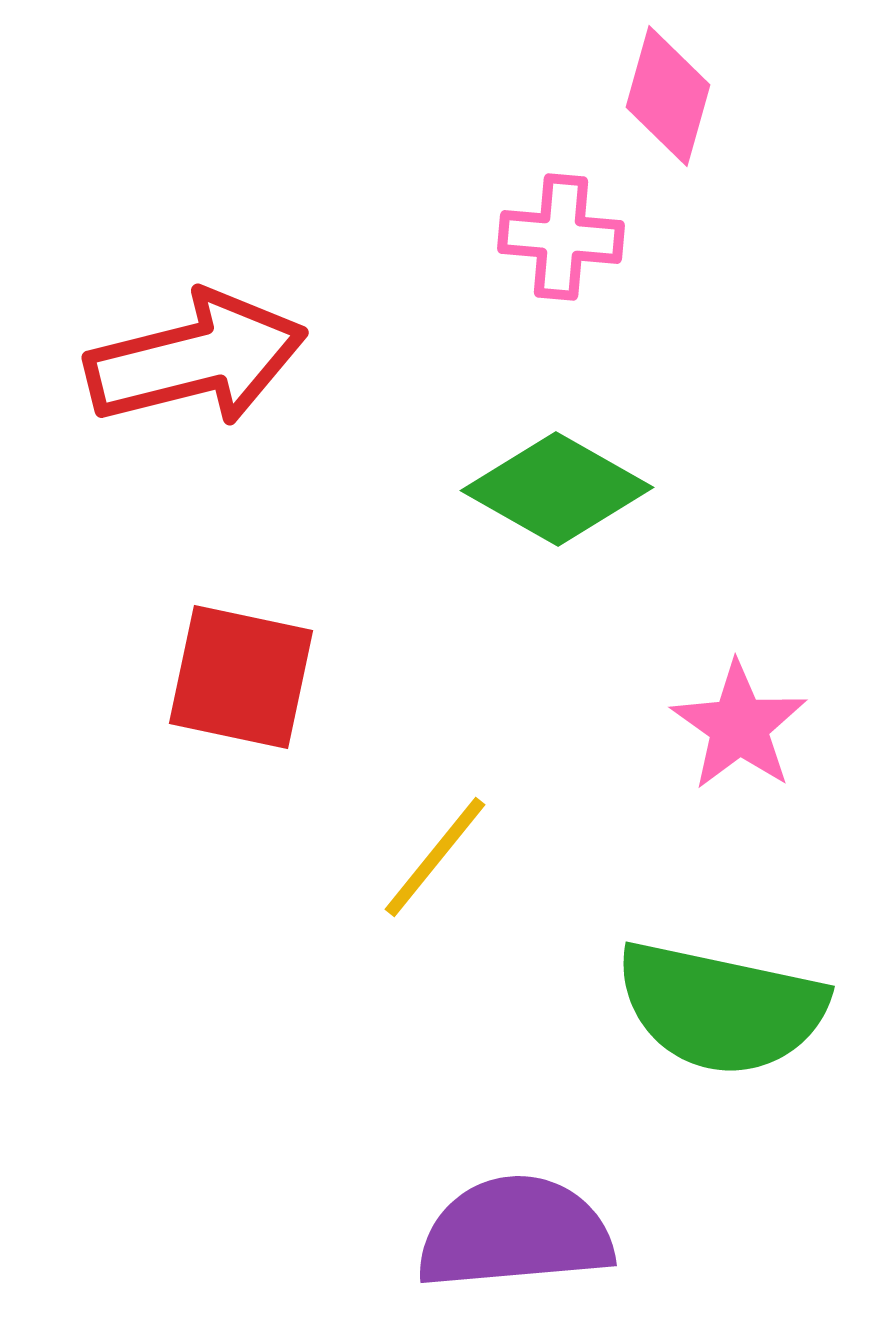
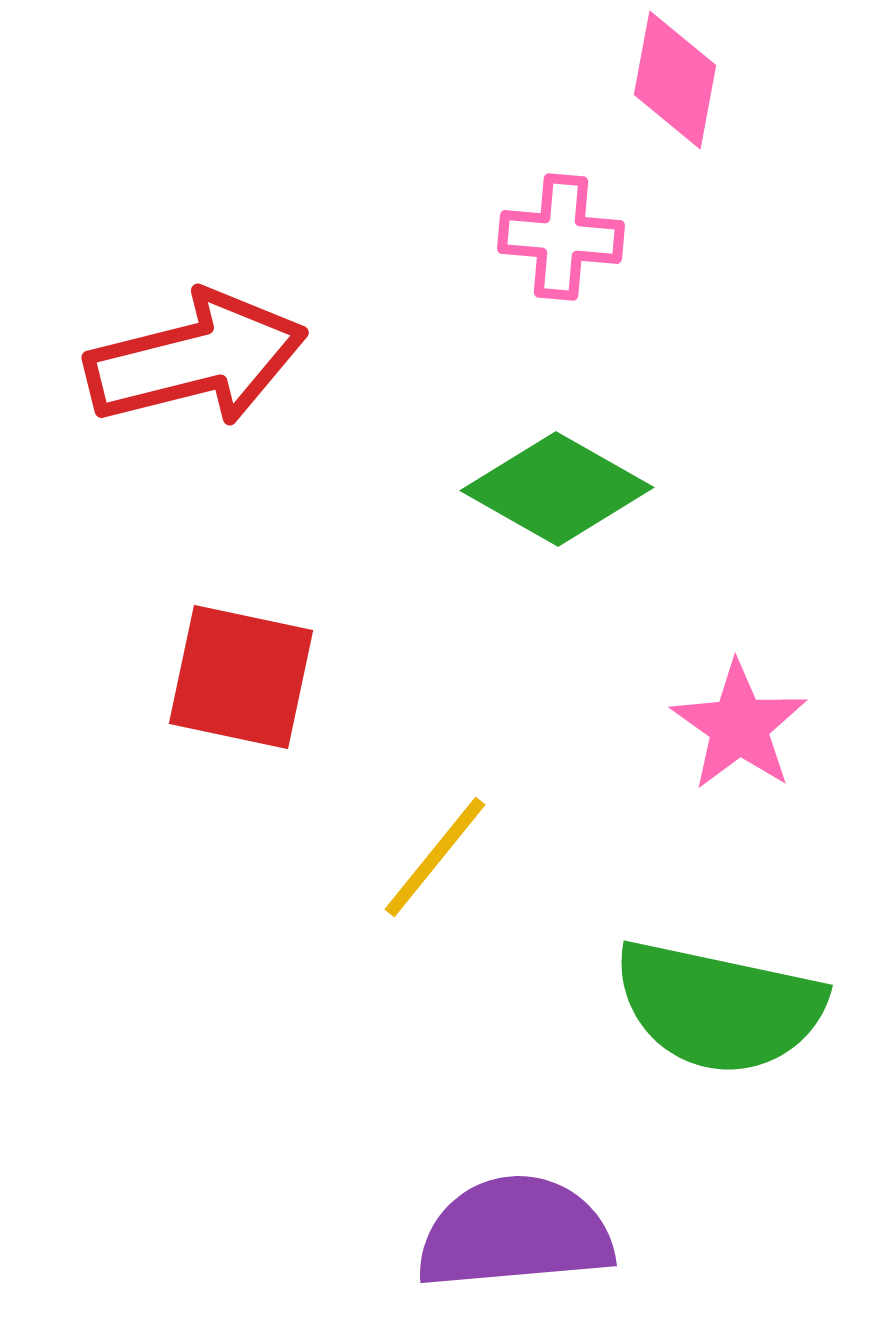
pink diamond: moved 7 px right, 16 px up; rotated 5 degrees counterclockwise
green semicircle: moved 2 px left, 1 px up
